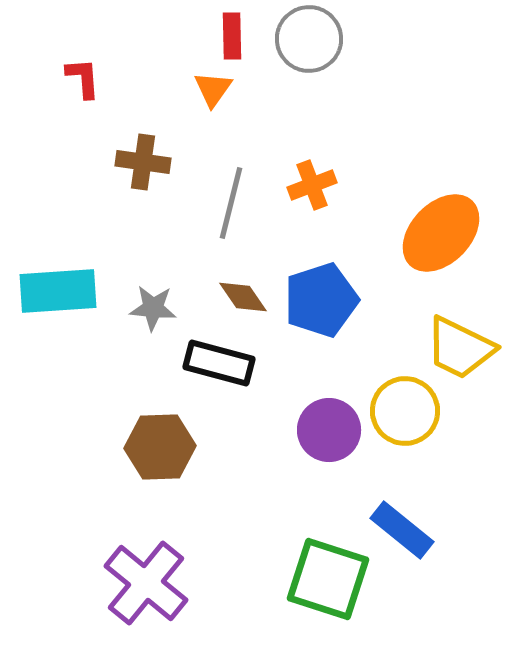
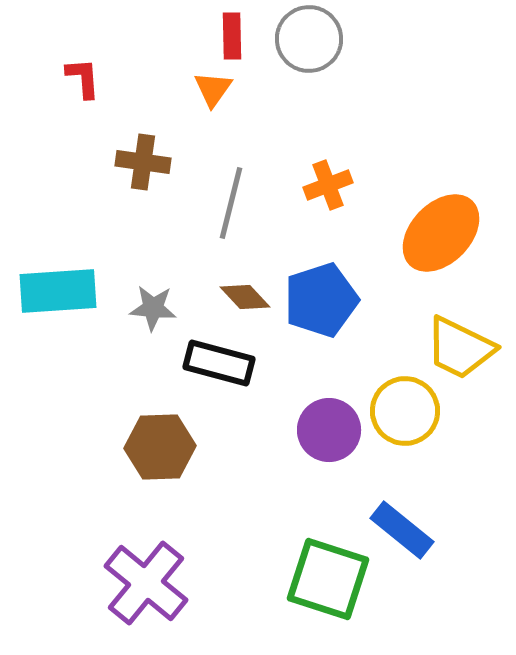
orange cross: moved 16 px right
brown diamond: moved 2 px right; rotated 9 degrees counterclockwise
